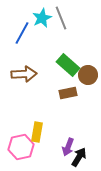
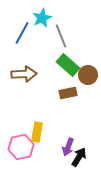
gray line: moved 18 px down
